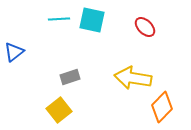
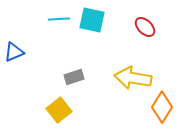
blue triangle: rotated 15 degrees clockwise
gray rectangle: moved 4 px right
orange diamond: rotated 12 degrees counterclockwise
